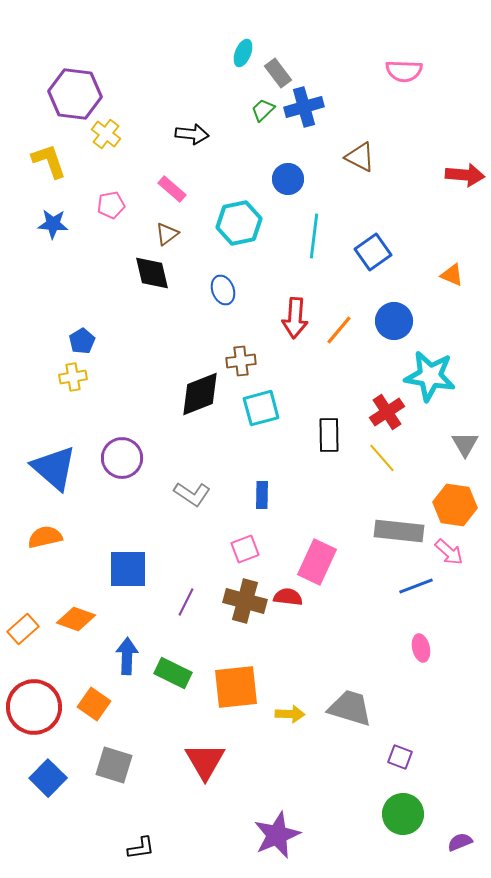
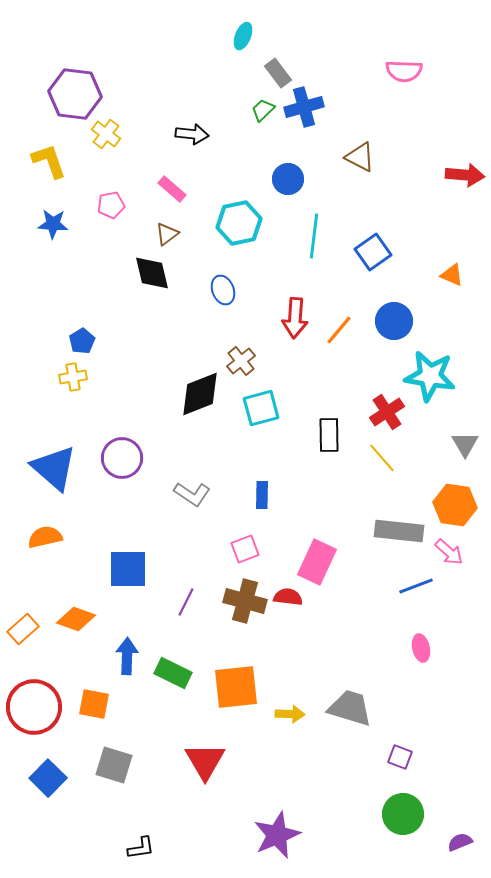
cyan ellipse at (243, 53): moved 17 px up
brown cross at (241, 361): rotated 32 degrees counterclockwise
orange square at (94, 704): rotated 24 degrees counterclockwise
